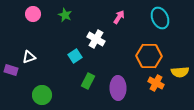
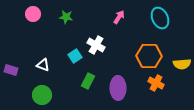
green star: moved 1 px right, 2 px down; rotated 16 degrees counterclockwise
white cross: moved 6 px down
white triangle: moved 14 px right, 8 px down; rotated 40 degrees clockwise
yellow semicircle: moved 2 px right, 8 px up
